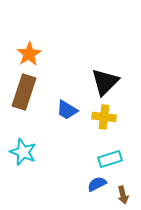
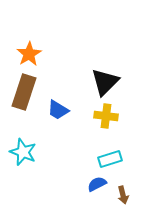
blue trapezoid: moved 9 px left
yellow cross: moved 2 px right, 1 px up
